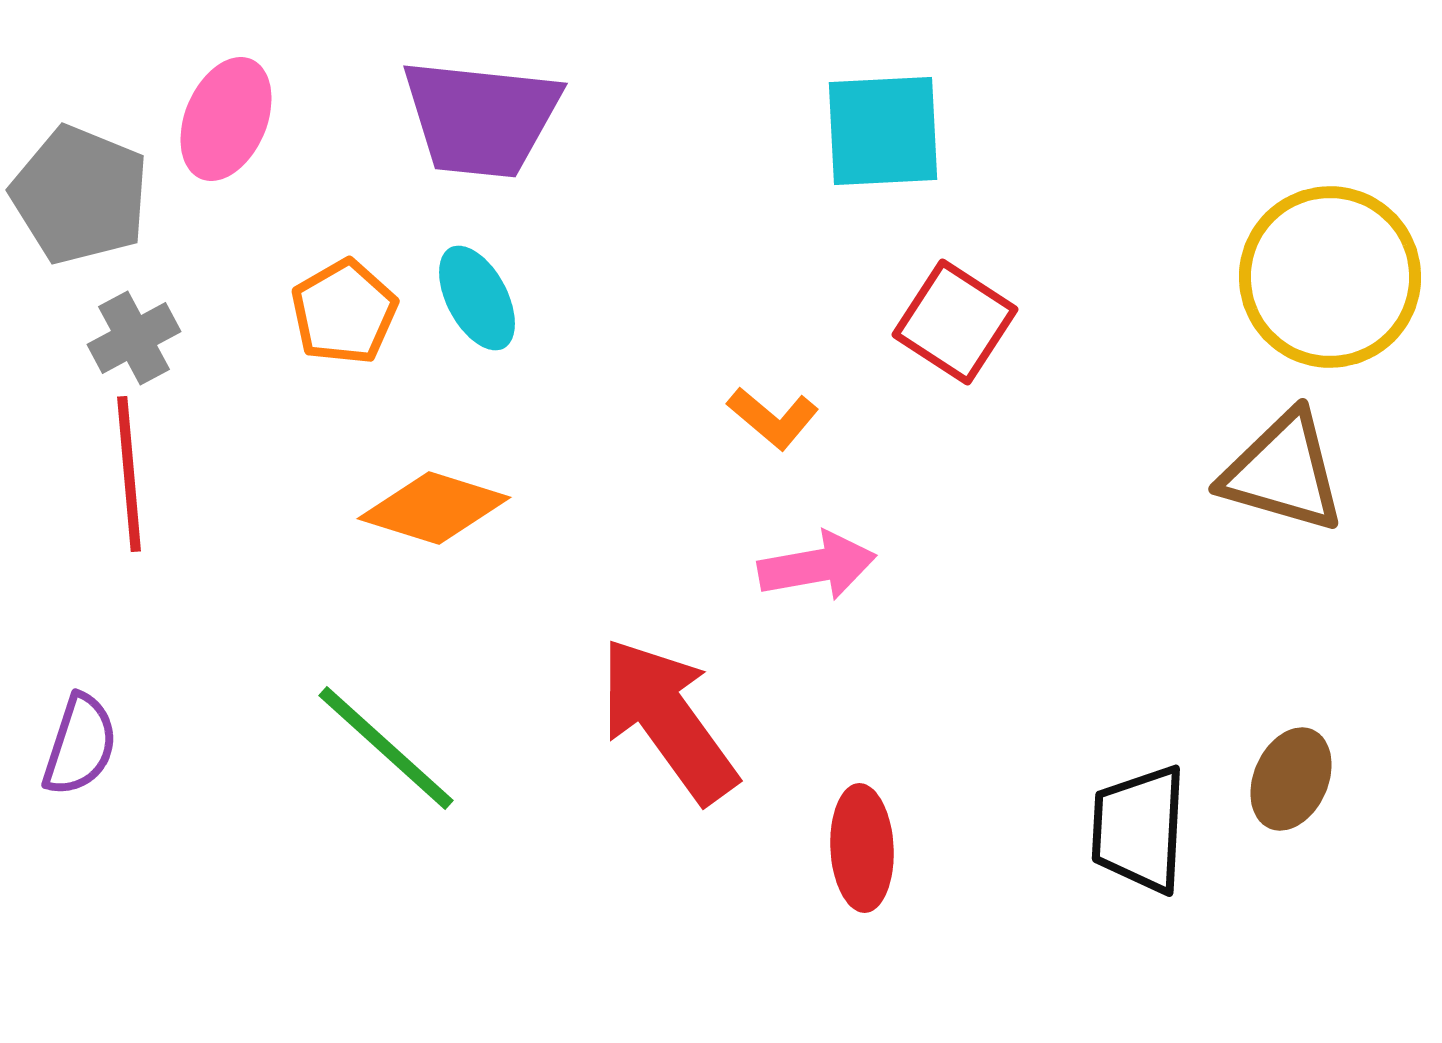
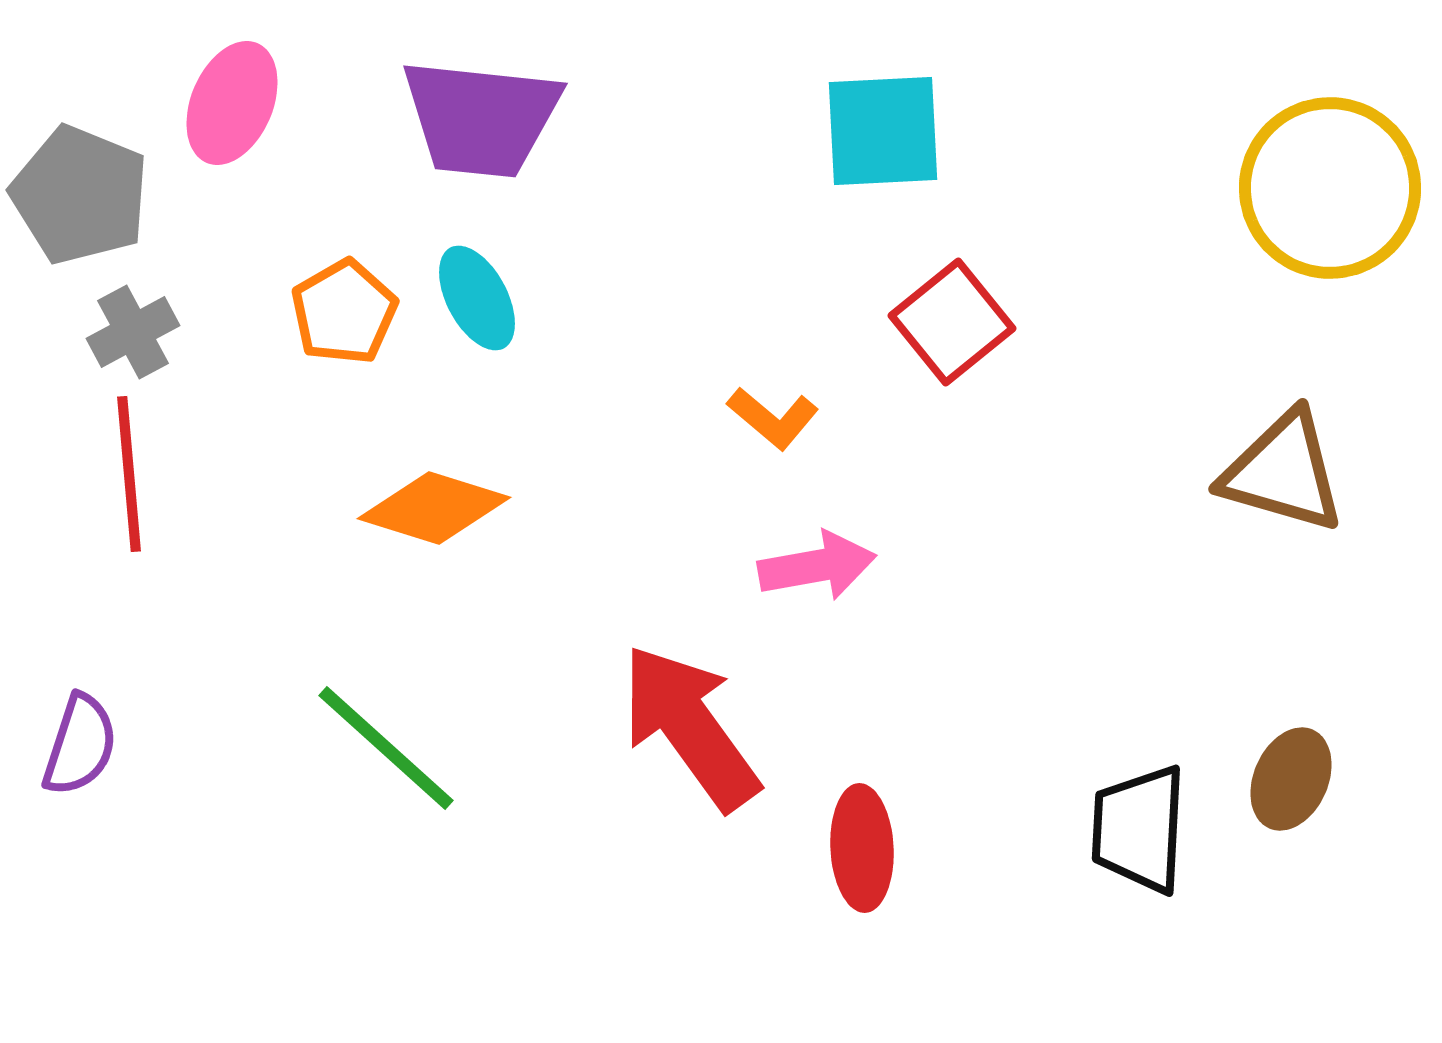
pink ellipse: moved 6 px right, 16 px up
yellow circle: moved 89 px up
red square: moved 3 px left; rotated 18 degrees clockwise
gray cross: moved 1 px left, 6 px up
red arrow: moved 22 px right, 7 px down
